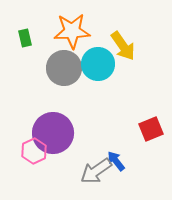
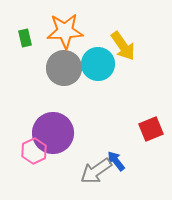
orange star: moved 7 px left
